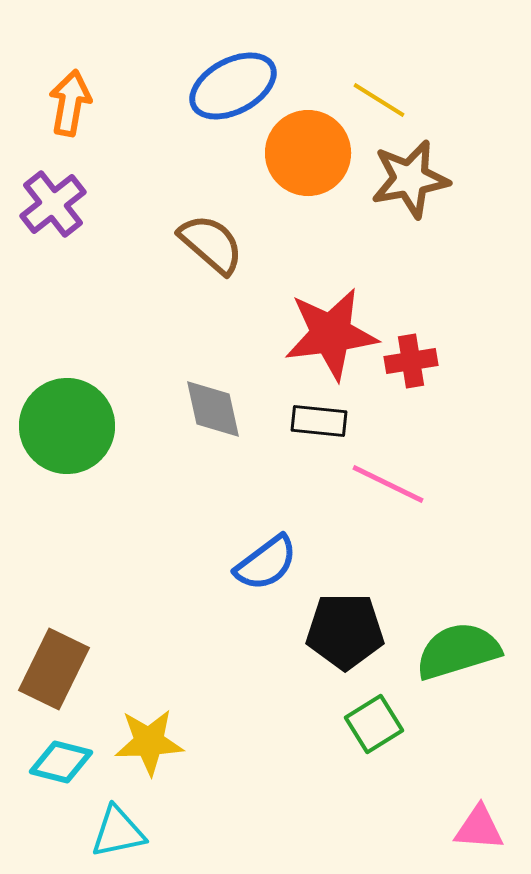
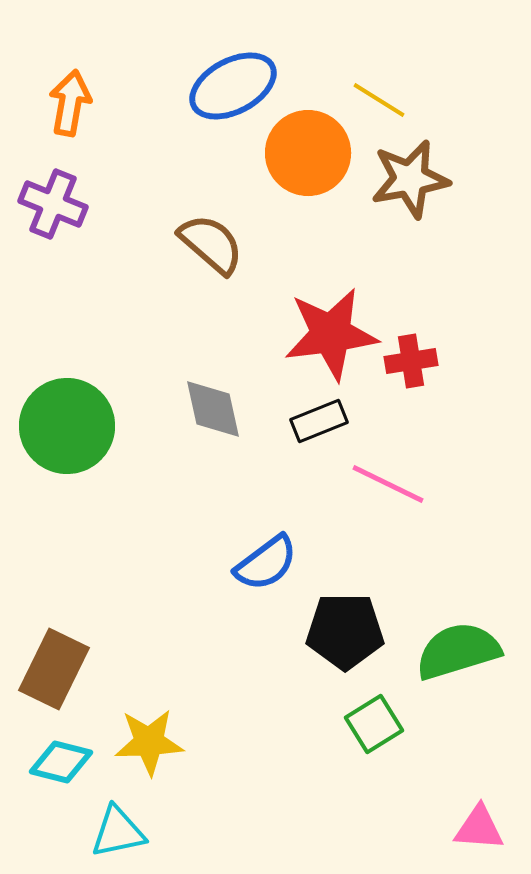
purple cross: rotated 30 degrees counterclockwise
black rectangle: rotated 28 degrees counterclockwise
